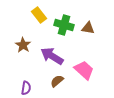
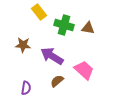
yellow rectangle: moved 3 px up
brown star: rotated 28 degrees counterclockwise
